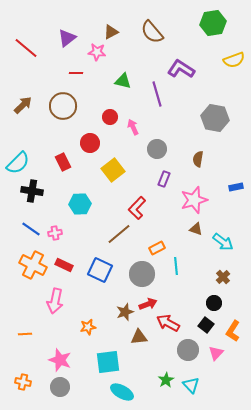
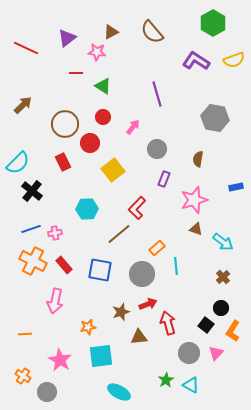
green hexagon at (213, 23): rotated 20 degrees counterclockwise
red line at (26, 48): rotated 15 degrees counterclockwise
purple L-shape at (181, 69): moved 15 px right, 8 px up
green triangle at (123, 81): moved 20 px left, 5 px down; rotated 18 degrees clockwise
brown circle at (63, 106): moved 2 px right, 18 px down
red circle at (110, 117): moved 7 px left
pink arrow at (133, 127): rotated 63 degrees clockwise
black cross at (32, 191): rotated 30 degrees clockwise
cyan hexagon at (80, 204): moved 7 px right, 5 px down
blue line at (31, 229): rotated 54 degrees counterclockwise
orange rectangle at (157, 248): rotated 14 degrees counterclockwise
orange cross at (33, 265): moved 4 px up
red rectangle at (64, 265): rotated 24 degrees clockwise
blue square at (100, 270): rotated 15 degrees counterclockwise
black circle at (214, 303): moved 7 px right, 5 px down
brown star at (125, 312): moved 4 px left
red arrow at (168, 323): rotated 45 degrees clockwise
gray circle at (188, 350): moved 1 px right, 3 px down
pink star at (60, 360): rotated 10 degrees clockwise
cyan square at (108, 362): moved 7 px left, 6 px up
orange cross at (23, 382): moved 6 px up; rotated 21 degrees clockwise
cyan triangle at (191, 385): rotated 18 degrees counterclockwise
gray circle at (60, 387): moved 13 px left, 5 px down
cyan ellipse at (122, 392): moved 3 px left
